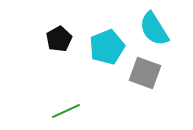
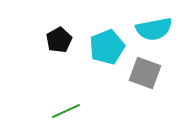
cyan semicircle: rotated 69 degrees counterclockwise
black pentagon: moved 1 px down
